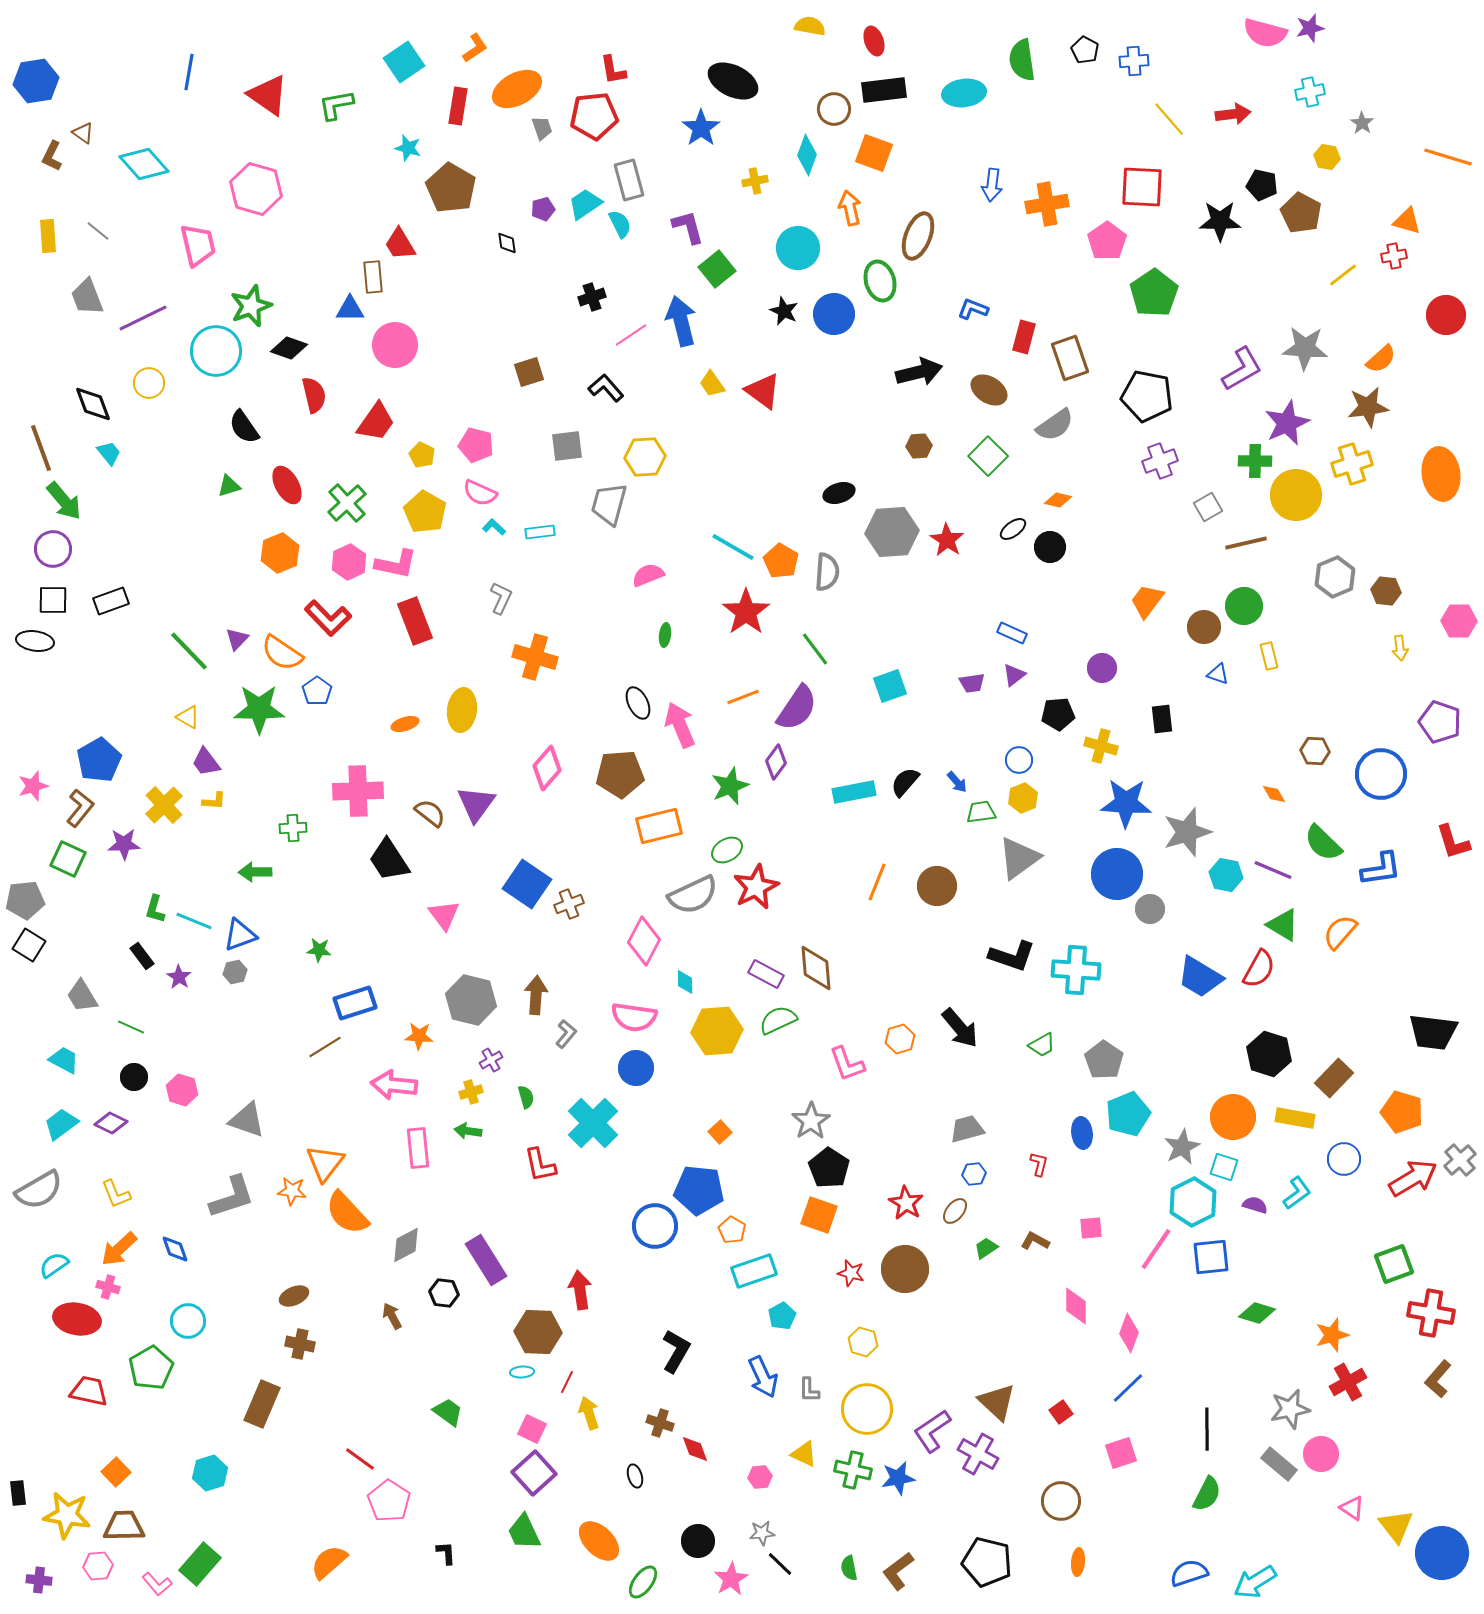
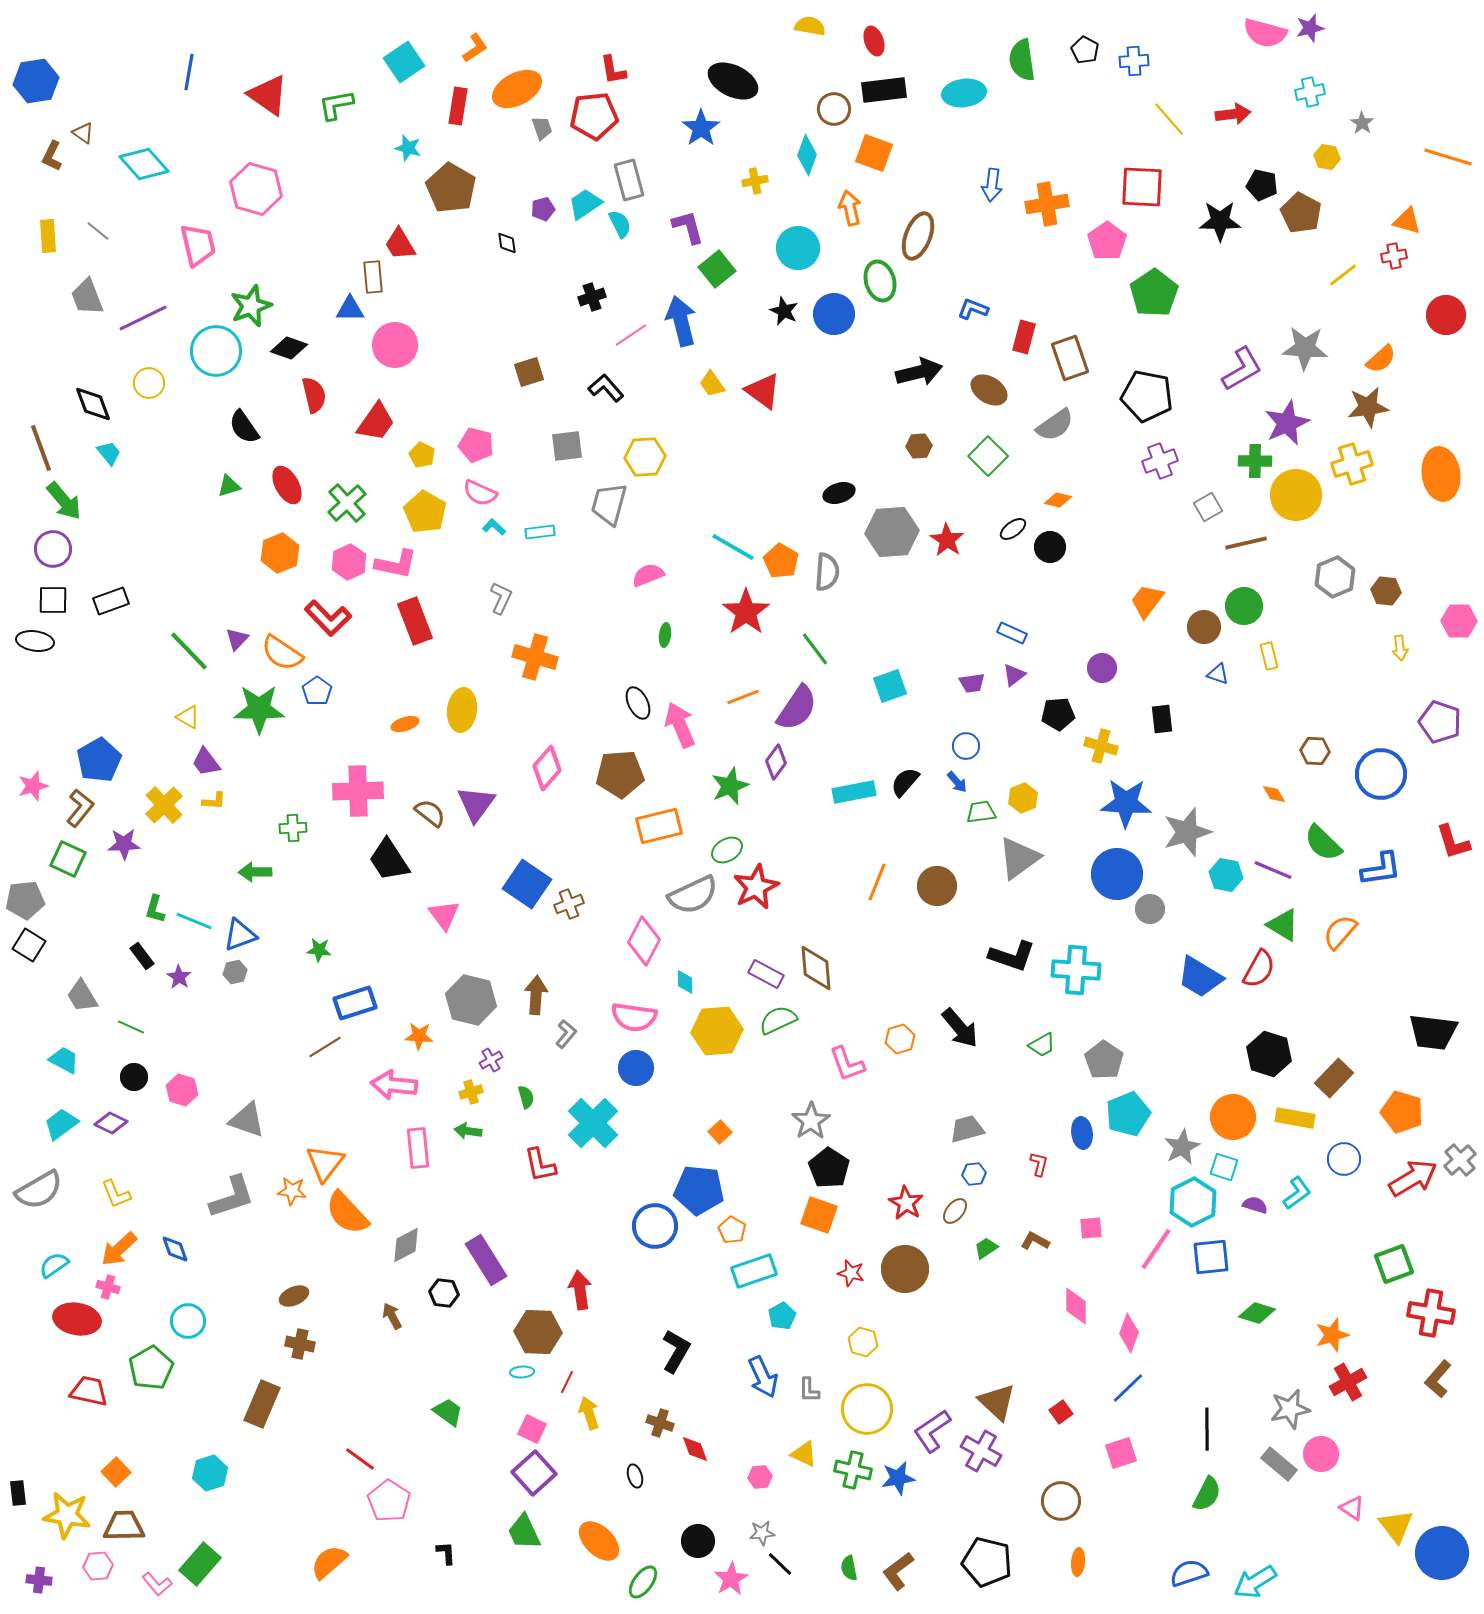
blue circle at (1019, 760): moved 53 px left, 14 px up
purple cross at (978, 1454): moved 3 px right, 3 px up
